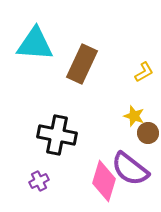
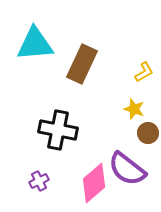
cyan triangle: rotated 9 degrees counterclockwise
yellow star: moved 7 px up
black cross: moved 1 px right, 5 px up
purple semicircle: moved 3 px left
pink diamond: moved 10 px left, 2 px down; rotated 33 degrees clockwise
